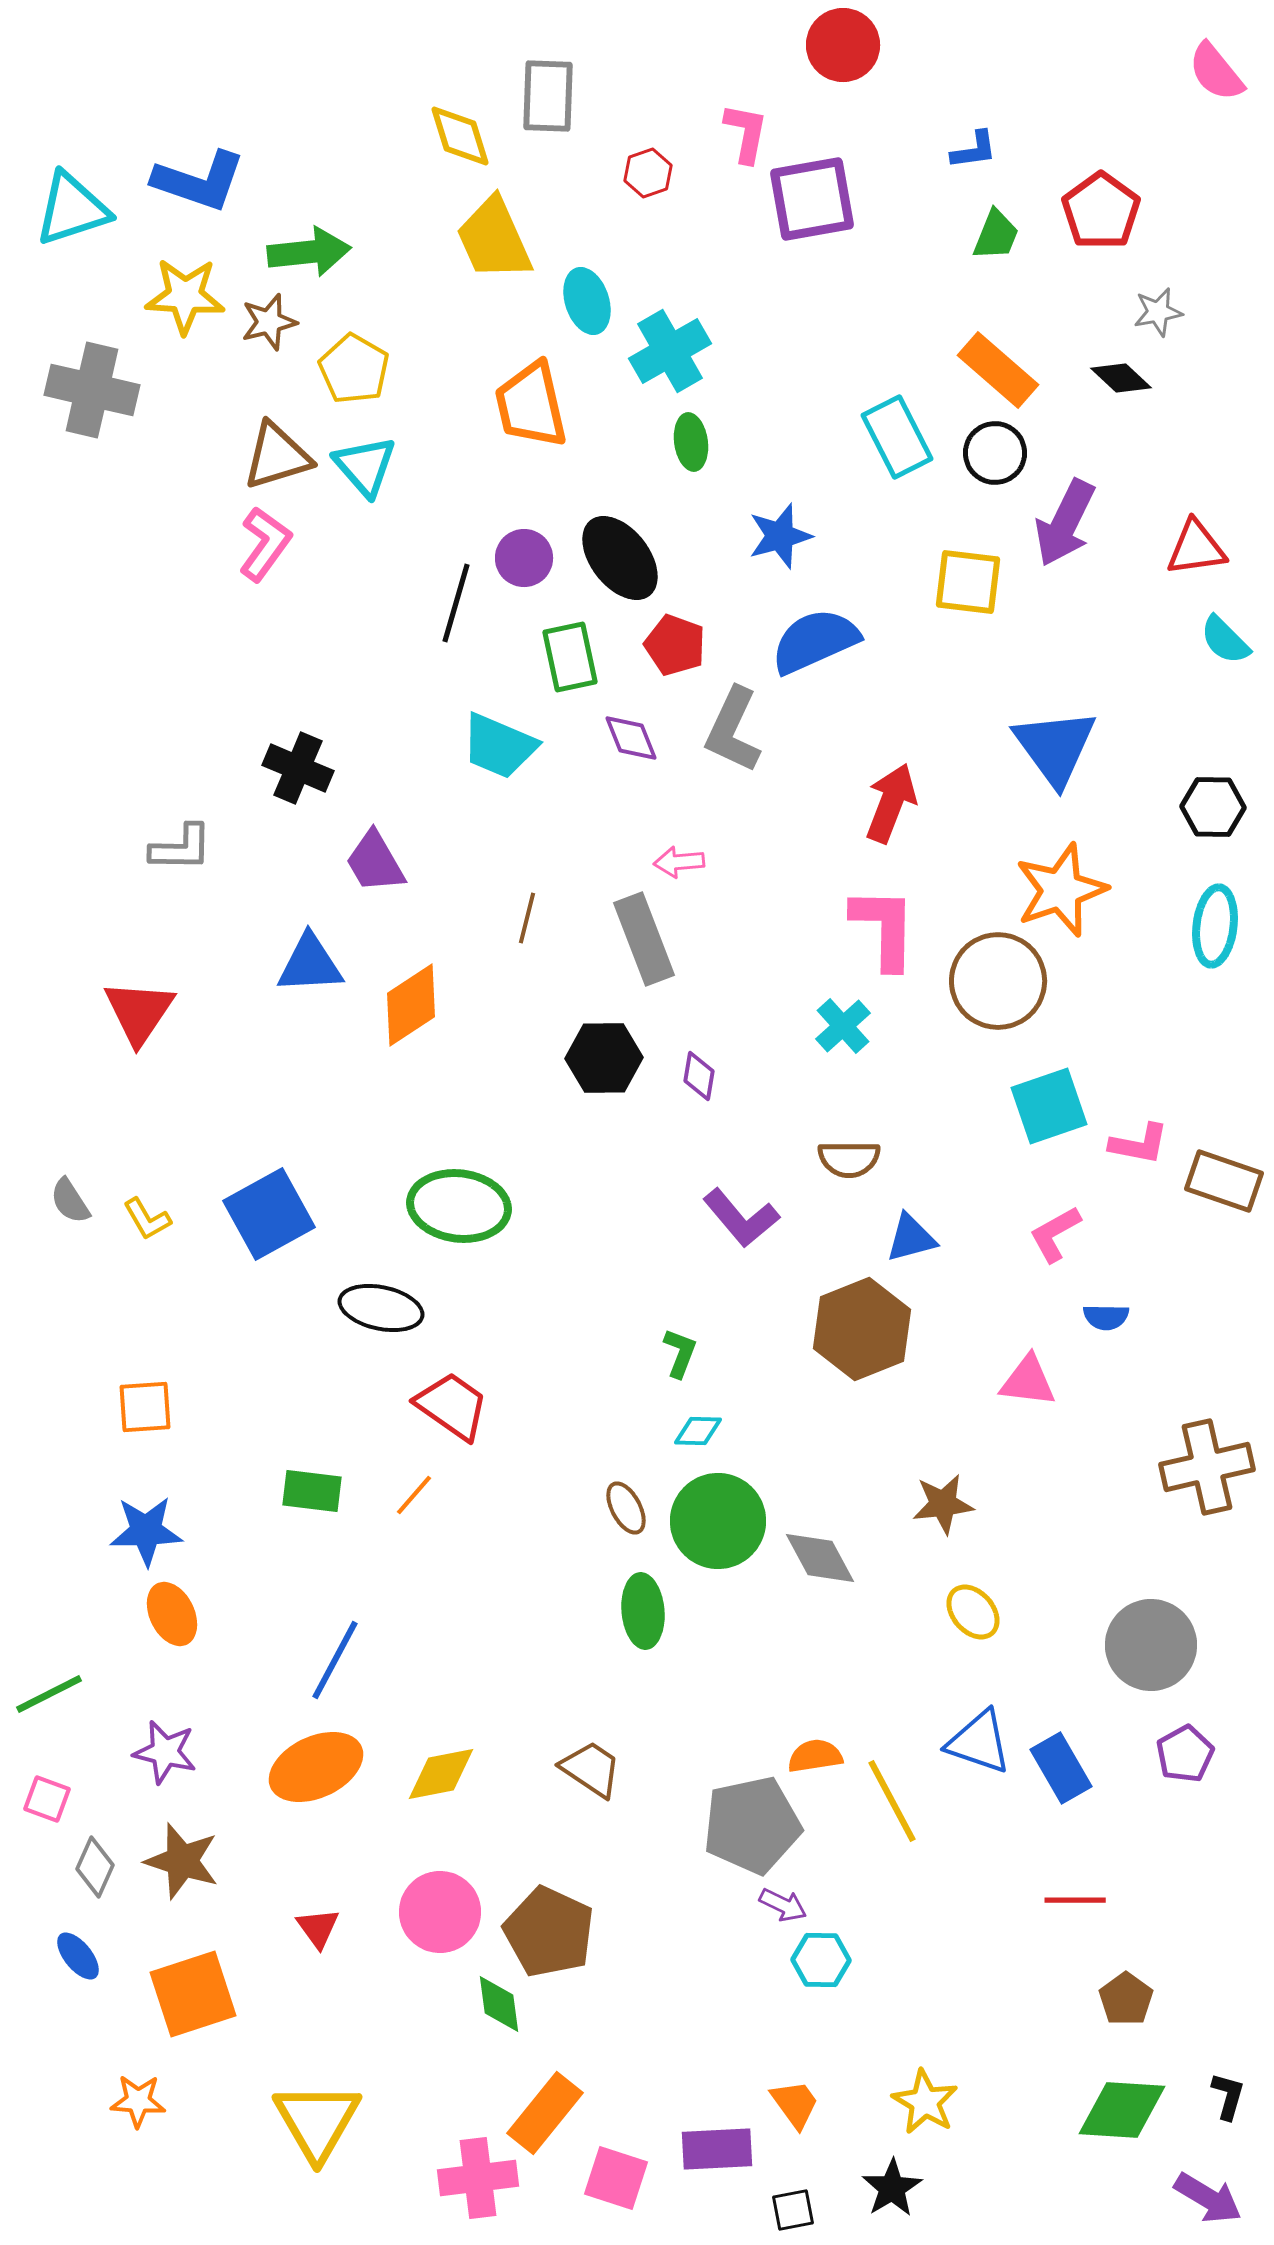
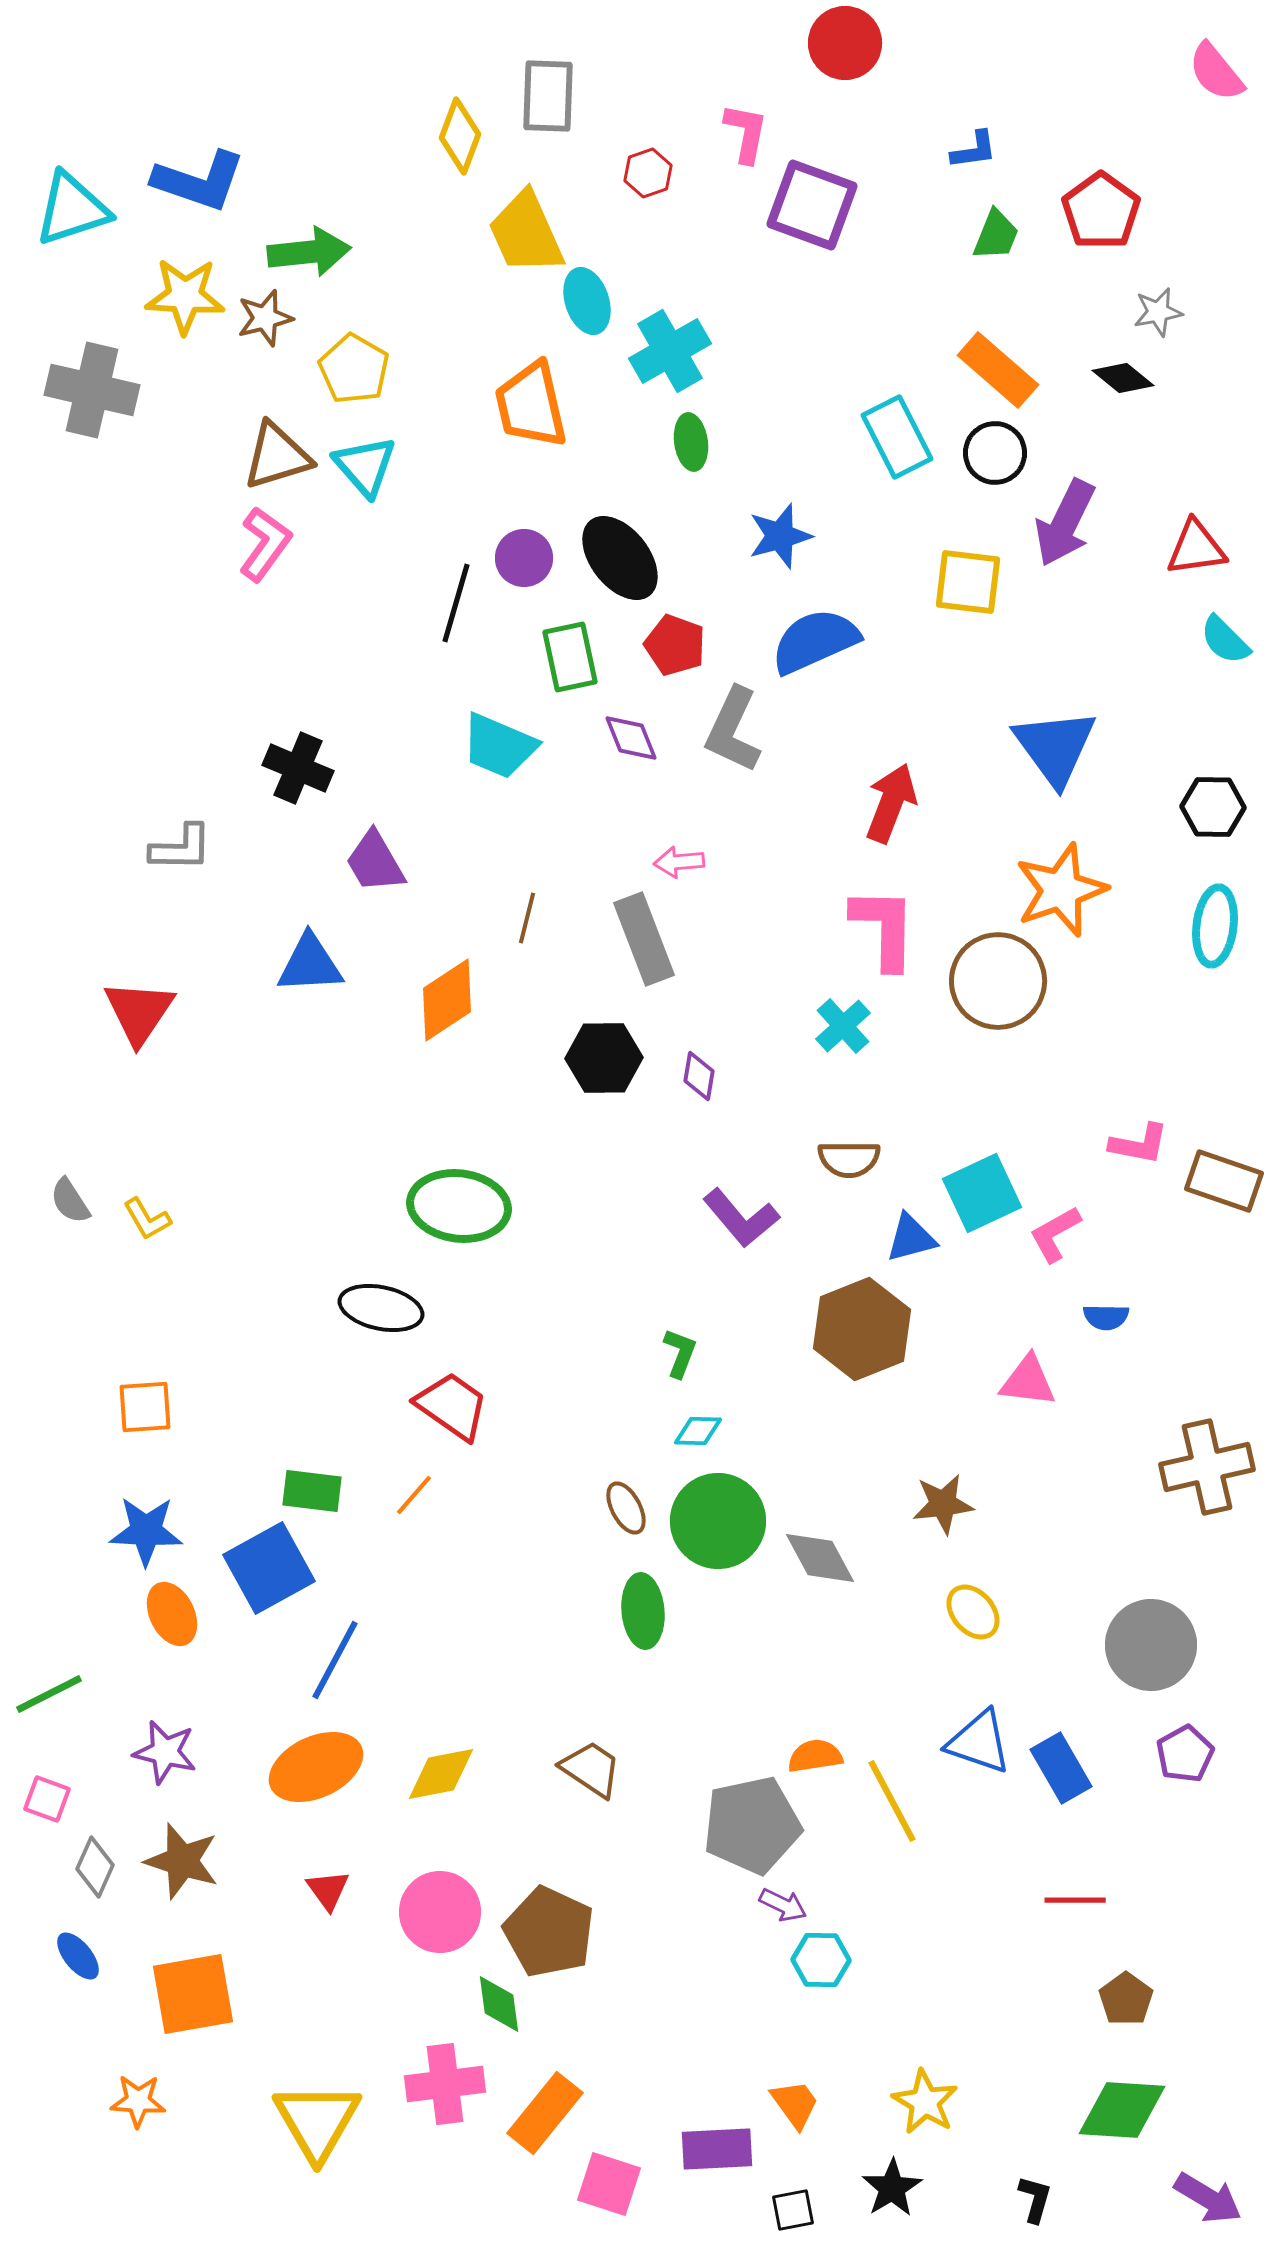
red circle at (843, 45): moved 2 px right, 2 px up
yellow diamond at (460, 136): rotated 38 degrees clockwise
purple square at (812, 199): moved 6 px down; rotated 30 degrees clockwise
yellow trapezoid at (494, 239): moved 32 px right, 6 px up
brown star at (269, 322): moved 4 px left, 4 px up
black diamond at (1121, 378): moved 2 px right; rotated 4 degrees counterclockwise
orange diamond at (411, 1005): moved 36 px right, 5 px up
cyan square at (1049, 1106): moved 67 px left, 87 px down; rotated 6 degrees counterclockwise
blue square at (269, 1214): moved 354 px down
blue star at (146, 1531): rotated 4 degrees clockwise
red triangle at (318, 1928): moved 10 px right, 38 px up
orange square at (193, 1994): rotated 8 degrees clockwise
black L-shape at (1228, 2096): moved 193 px left, 103 px down
pink cross at (478, 2178): moved 33 px left, 94 px up
pink square at (616, 2178): moved 7 px left, 6 px down
